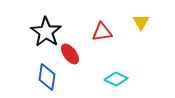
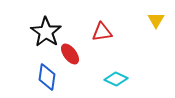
yellow triangle: moved 15 px right, 2 px up
